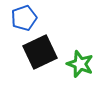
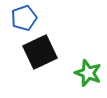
green star: moved 8 px right, 9 px down
